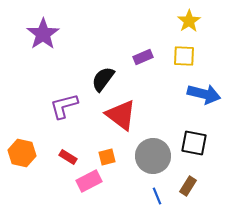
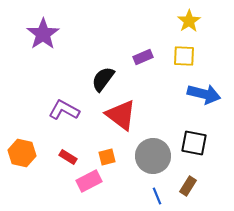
purple L-shape: moved 4 px down; rotated 44 degrees clockwise
